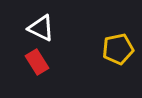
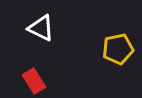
red rectangle: moved 3 px left, 19 px down
